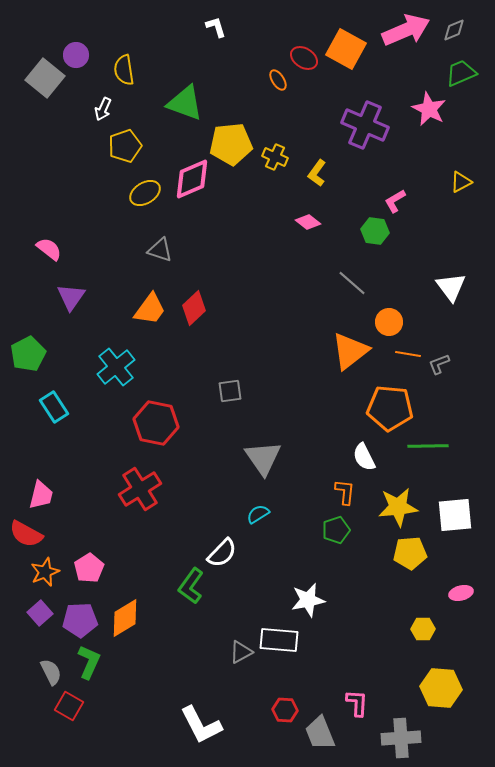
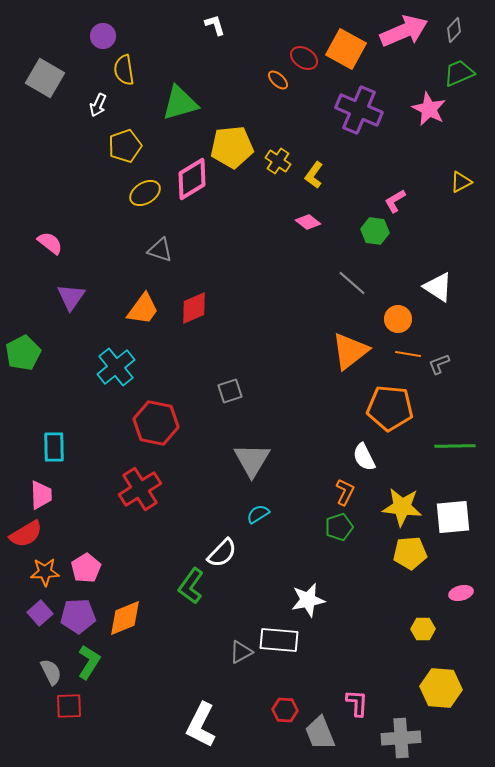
white L-shape at (216, 27): moved 1 px left, 2 px up
pink arrow at (406, 30): moved 2 px left, 1 px down
gray diamond at (454, 30): rotated 25 degrees counterclockwise
purple circle at (76, 55): moved 27 px right, 19 px up
green trapezoid at (461, 73): moved 2 px left
gray square at (45, 78): rotated 9 degrees counterclockwise
orange ellipse at (278, 80): rotated 15 degrees counterclockwise
green triangle at (185, 103): moved 5 px left; rotated 36 degrees counterclockwise
white arrow at (103, 109): moved 5 px left, 4 px up
purple cross at (365, 125): moved 6 px left, 15 px up
yellow pentagon at (231, 144): moved 1 px right, 3 px down
yellow cross at (275, 157): moved 3 px right, 4 px down; rotated 10 degrees clockwise
yellow L-shape at (317, 173): moved 3 px left, 2 px down
pink diamond at (192, 179): rotated 9 degrees counterclockwise
pink semicircle at (49, 249): moved 1 px right, 6 px up
white triangle at (451, 287): moved 13 px left; rotated 20 degrees counterclockwise
red diamond at (194, 308): rotated 20 degrees clockwise
orange trapezoid at (150, 309): moved 7 px left
orange circle at (389, 322): moved 9 px right, 3 px up
green pentagon at (28, 354): moved 5 px left, 1 px up
gray square at (230, 391): rotated 10 degrees counterclockwise
cyan rectangle at (54, 407): moved 40 px down; rotated 32 degrees clockwise
green line at (428, 446): moved 27 px right
gray triangle at (263, 458): moved 11 px left, 2 px down; rotated 6 degrees clockwise
orange L-shape at (345, 492): rotated 20 degrees clockwise
pink trapezoid at (41, 495): rotated 16 degrees counterclockwise
yellow star at (398, 507): moved 4 px right; rotated 12 degrees clockwise
white square at (455, 515): moved 2 px left, 2 px down
green pentagon at (336, 530): moved 3 px right, 3 px up
red semicircle at (26, 534): rotated 60 degrees counterclockwise
pink pentagon at (89, 568): moved 3 px left
orange star at (45, 572): rotated 20 degrees clockwise
orange diamond at (125, 618): rotated 9 degrees clockwise
purple pentagon at (80, 620): moved 2 px left, 4 px up
green L-shape at (89, 662): rotated 8 degrees clockwise
red square at (69, 706): rotated 32 degrees counterclockwise
white L-shape at (201, 725): rotated 54 degrees clockwise
